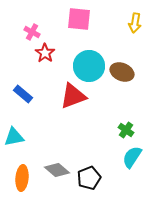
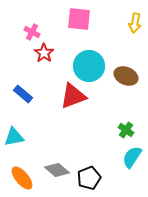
red star: moved 1 px left
brown ellipse: moved 4 px right, 4 px down
orange ellipse: rotated 45 degrees counterclockwise
